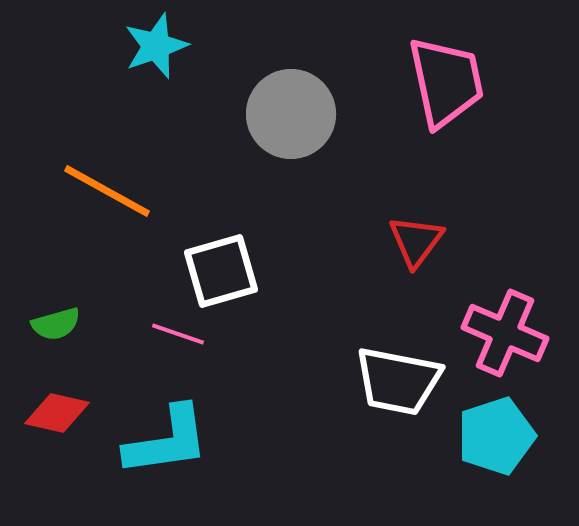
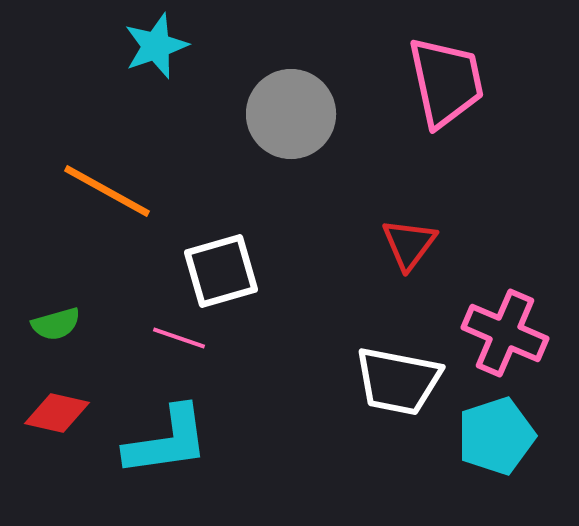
red triangle: moved 7 px left, 3 px down
pink line: moved 1 px right, 4 px down
